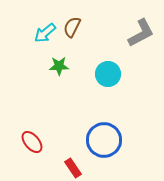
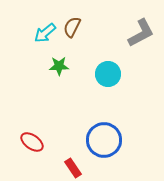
red ellipse: rotated 15 degrees counterclockwise
